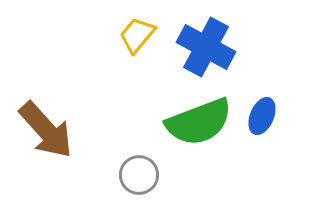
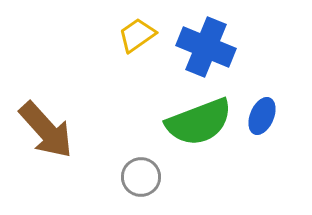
yellow trapezoid: rotated 15 degrees clockwise
blue cross: rotated 6 degrees counterclockwise
gray circle: moved 2 px right, 2 px down
